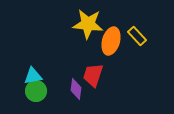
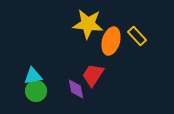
red trapezoid: rotated 15 degrees clockwise
purple diamond: rotated 20 degrees counterclockwise
